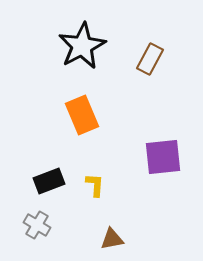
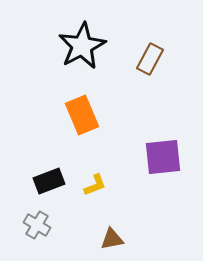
yellow L-shape: rotated 65 degrees clockwise
